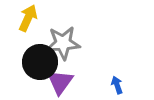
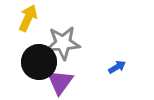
black circle: moved 1 px left
blue arrow: moved 18 px up; rotated 78 degrees clockwise
